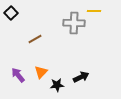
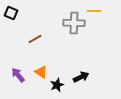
black square: rotated 24 degrees counterclockwise
orange triangle: rotated 40 degrees counterclockwise
black star: rotated 16 degrees counterclockwise
